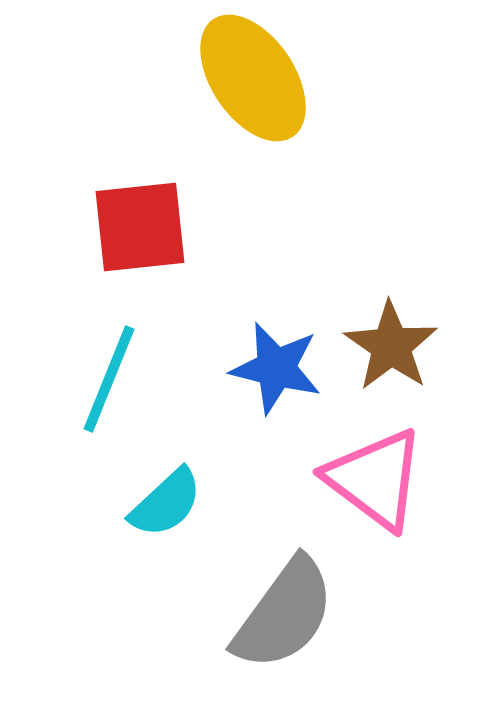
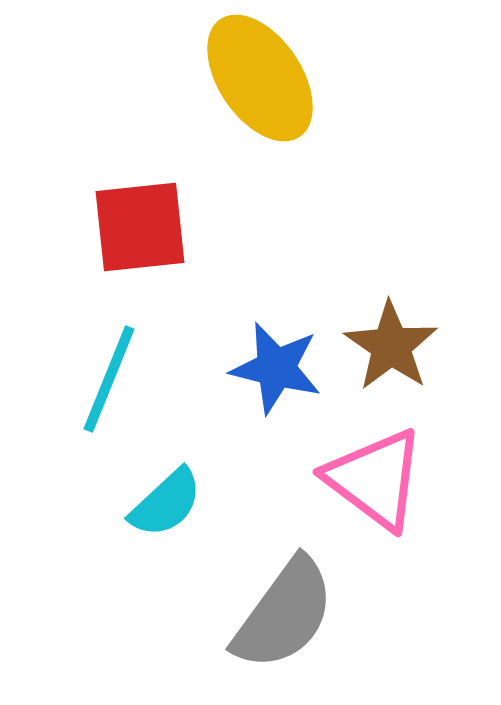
yellow ellipse: moved 7 px right
